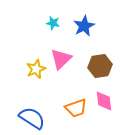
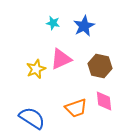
pink triangle: rotated 20 degrees clockwise
brown hexagon: rotated 20 degrees clockwise
